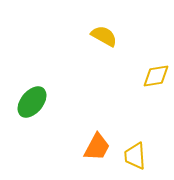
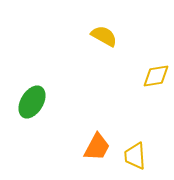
green ellipse: rotated 8 degrees counterclockwise
